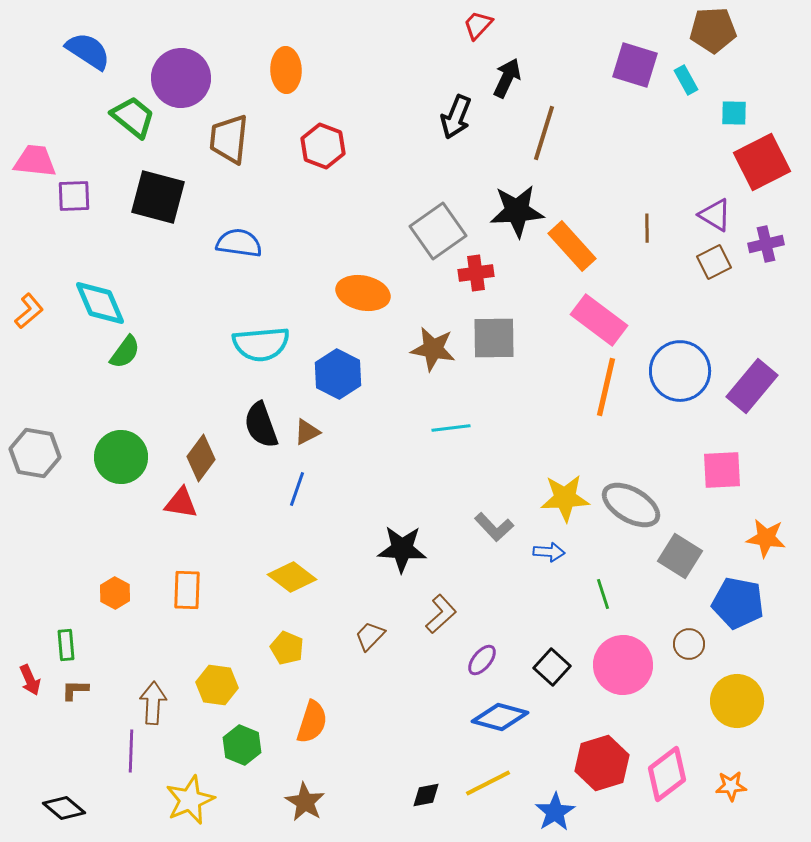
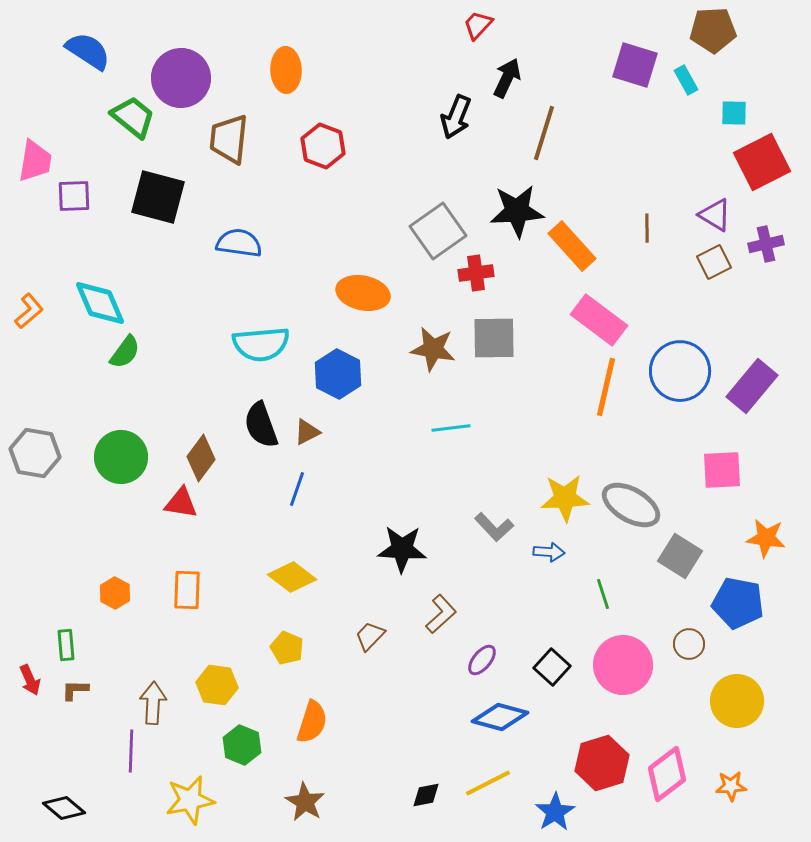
pink trapezoid at (35, 161): rotated 93 degrees clockwise
yellow star at (190, 800): rotated 12 degrees clockwise
